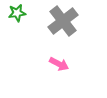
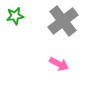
green star: moved 2 px left, 3 px down
